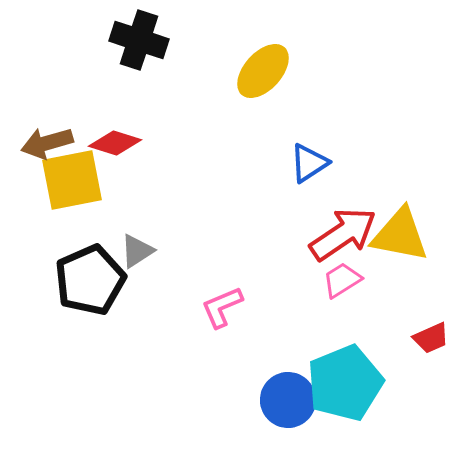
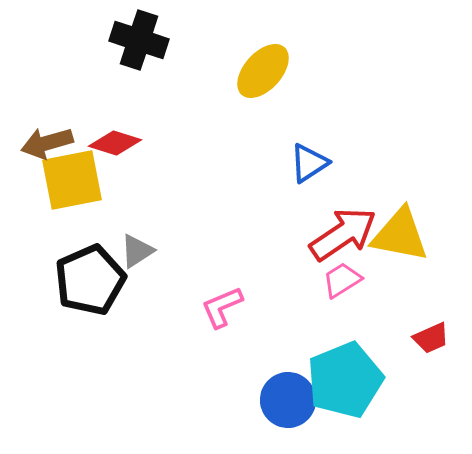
cyan pentagon: moved 3 px up
